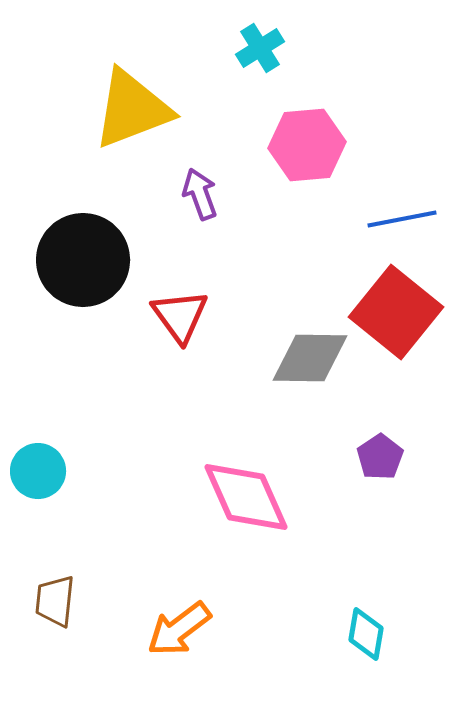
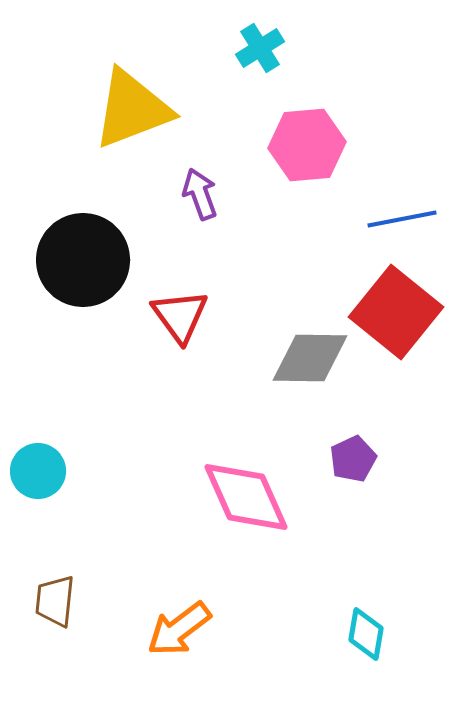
purple pentagon: moved 27 px left, 2 px down; rotated 9 degrees clockwise
